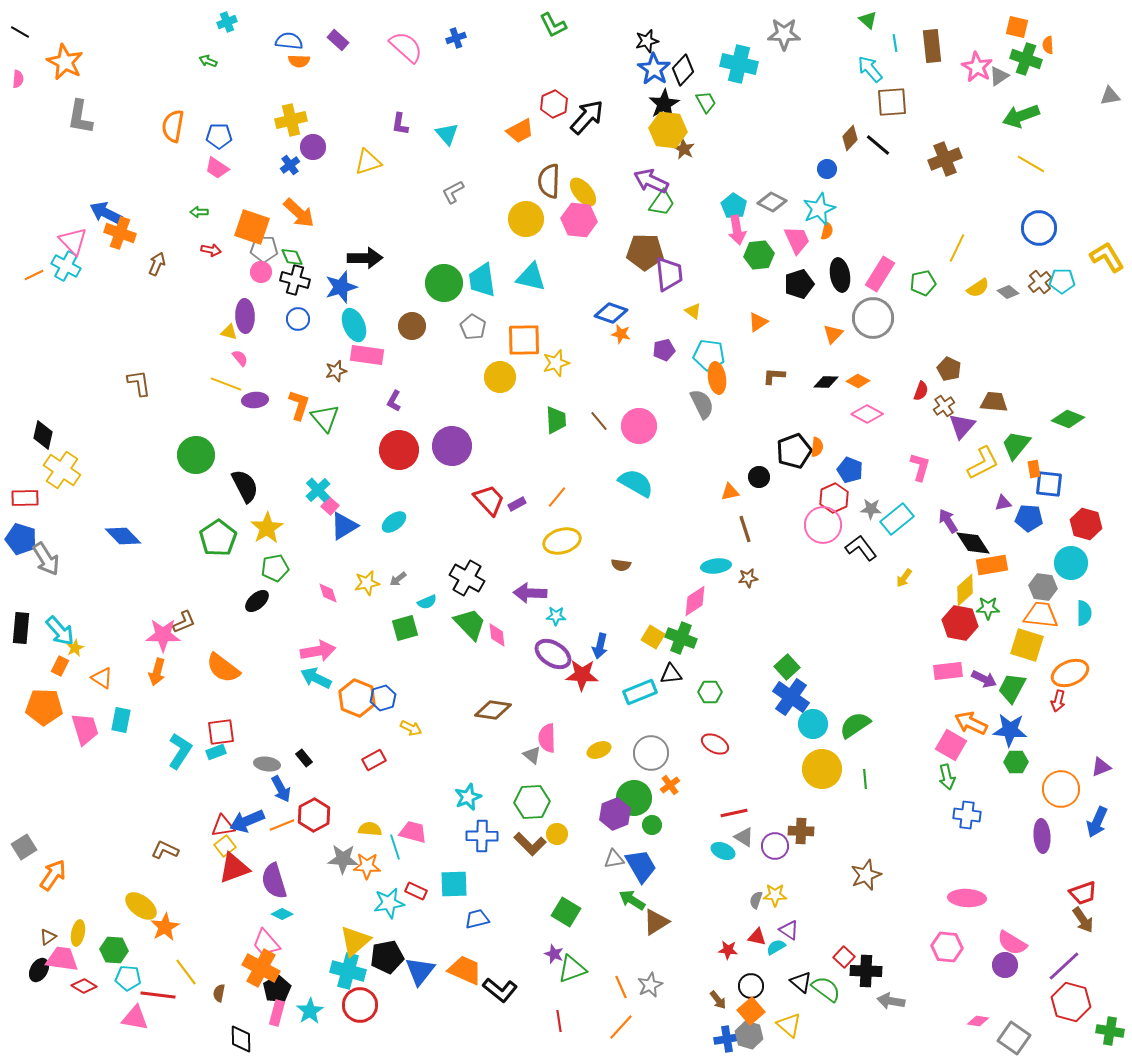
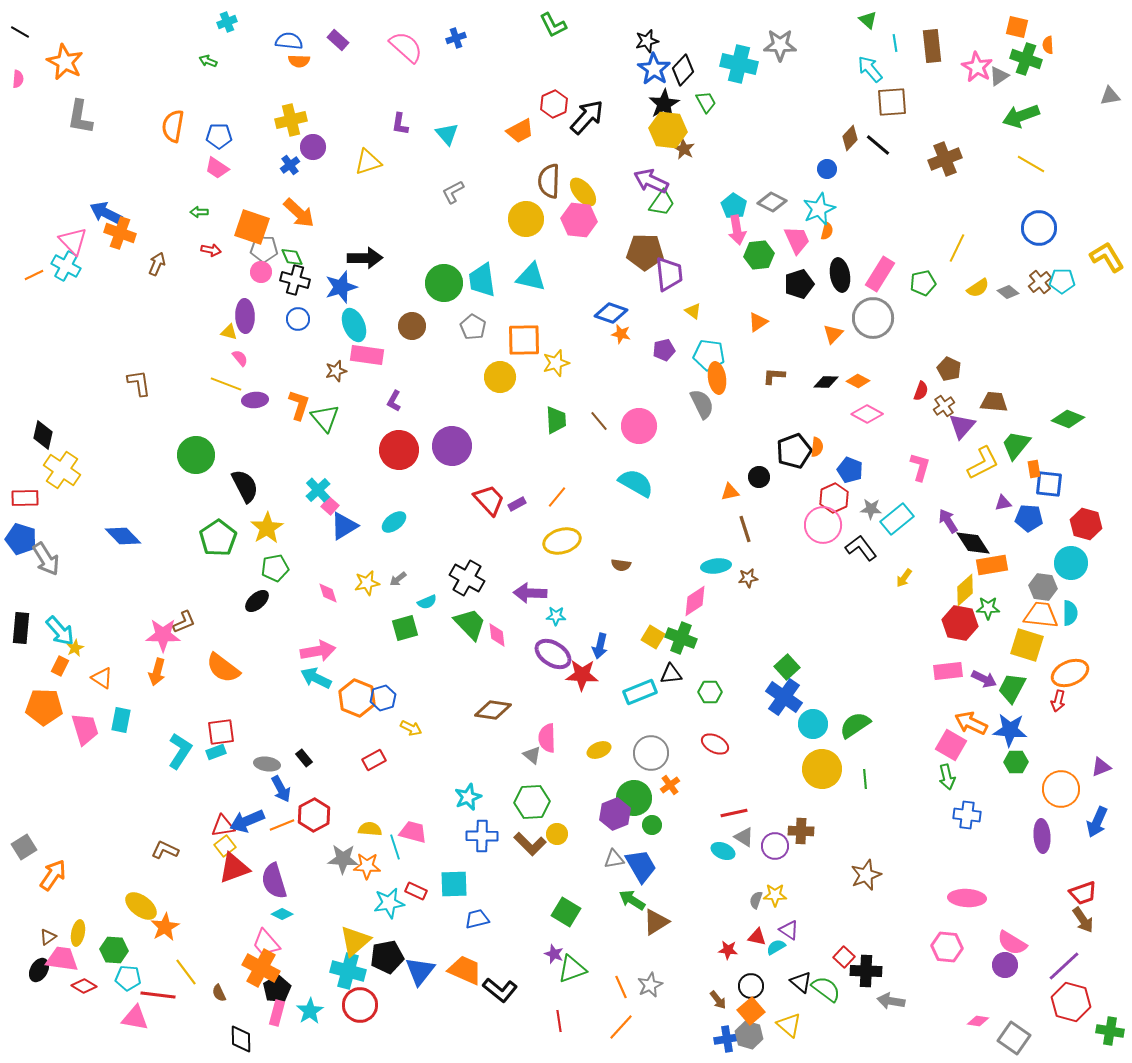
gray star at (784, 34): moved 4 px left, 11 px down
cyan semicircle at (1084, 613): moved 14 px left
blue cross at (791, 697): moved 7 px left
brown semicircle at (219, 993): rotated 36 degrees counterclockwise
